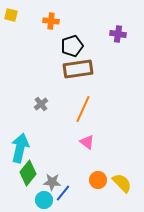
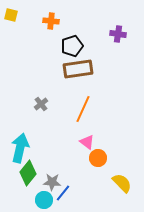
orange circle: moved 22 px up
